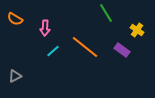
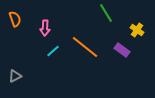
orange semicircle: rotated 140 degrees counterclockwise
